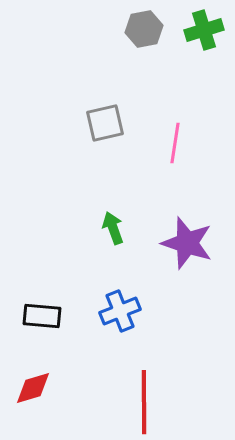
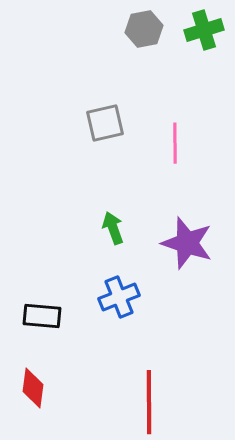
pink line: rotated 9 degrees counterclockwise
blue cross: moved 1 px left, 14 px up
red diamond: rotated 66 degrees counterclockwise
red line: moved 5 px right
